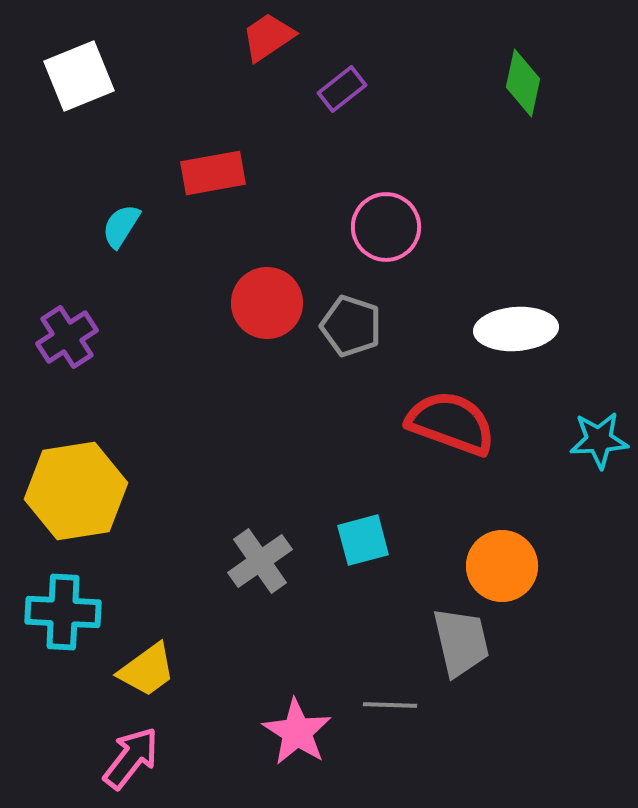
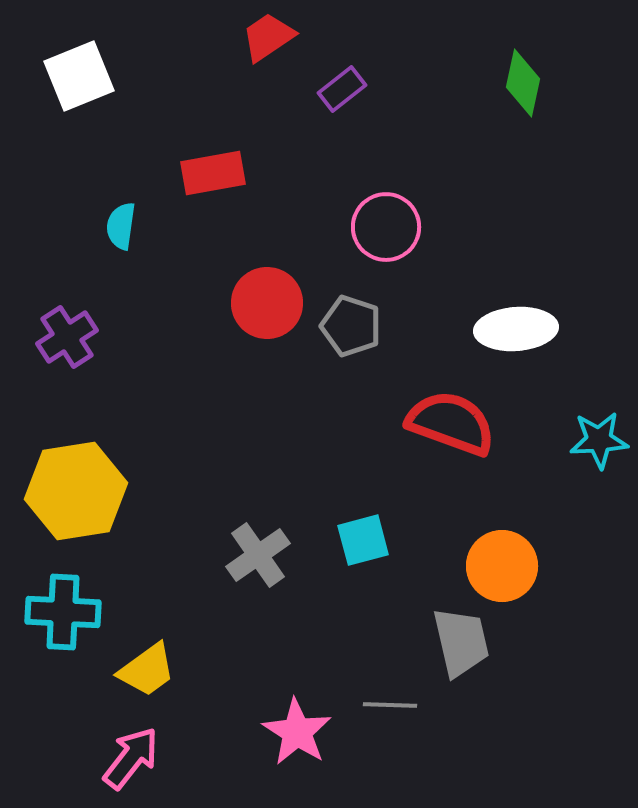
cyan semicircle: rotated 24 degrees counterclockwise
gray cross: moved 2 px left, 6 px up
